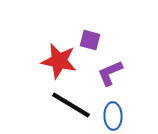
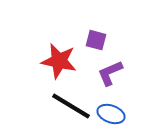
purple square: moved 6 px right
black line: moved 1 px down
blue ellipse: moved 2 px left, 2 px up; rotated 68 degrees counterclockwise
